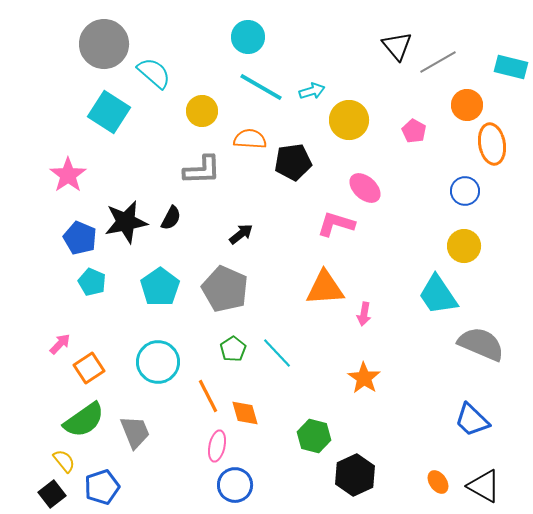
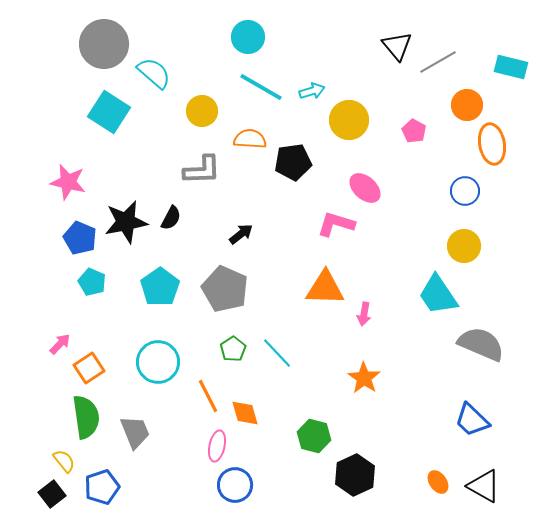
pink star at (68, 175): moved 7 px down; rotated 24 degrees counterclockwise
orange triangle at (325, 288): rotated 6 degrees clockwise
green semicircle at (84, 420): moved 2 px right, 3 px up; rotated 63 degrees counterclockwise
